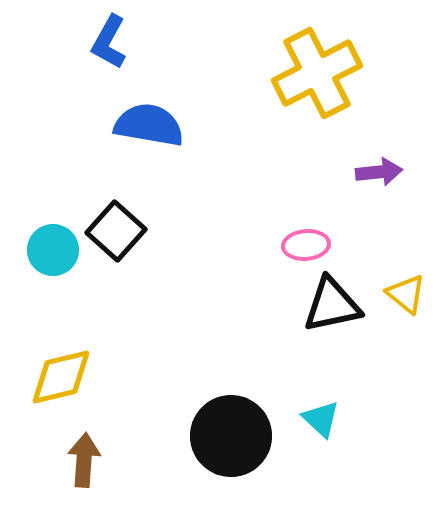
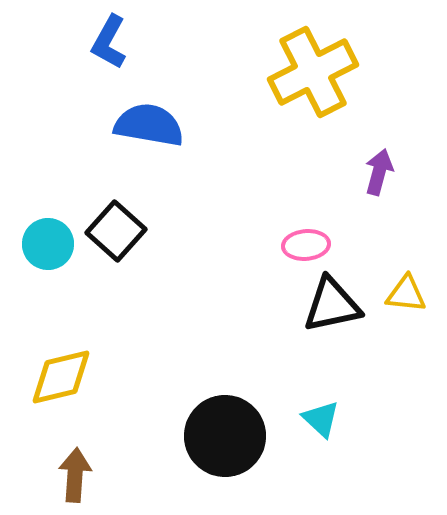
yellow cross: moved 4 px left, 1 px up
purple arrow: rotated 69 degrees counterclockwise
cyan circle: moved 5 px left, 6 px up
yellow triangle: rotated 33 degrees counterclockwise
black circle: moved 6 px left
brown arrow: moved 9 px left, 15 px down
